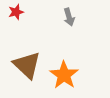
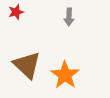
gray arrow: rotated 18 degrees clockwise
orange star: moved 1 px right
